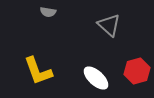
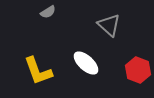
gray semicircle: rotated 42 degrees counterclockwise
red hexagon: moved 1 px right, 1 px up; rotated 25 degrees counterclockwise
white ellipse: moved 10 px left, 15 px up
